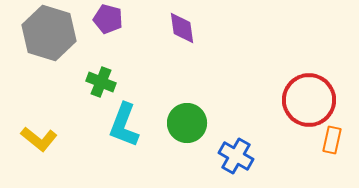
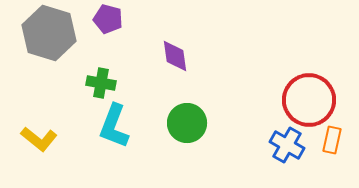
purple diamond: moved 7 px left, 28 px down
green cross: moved 1 px down; rotated 12 degrees counterclockwise
cyan L-shape: moved 10 px left, 1 px down
blue cross: moved 51 px right, 11 px up
